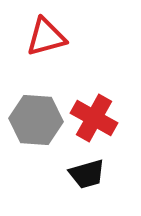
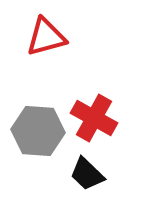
gray hexagon: moved 2 px right, 11 px down
black trapezoid: rotated 60 degrees clockwise
